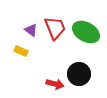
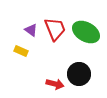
red trapezoid: moved 1 px down
